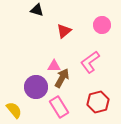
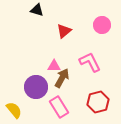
pink L-shape: rotated 100 degrees clockwise
